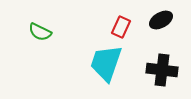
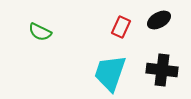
black ellipse: moved 2 px left
cyan trapezoid: moved 4 px right, 10 px down
